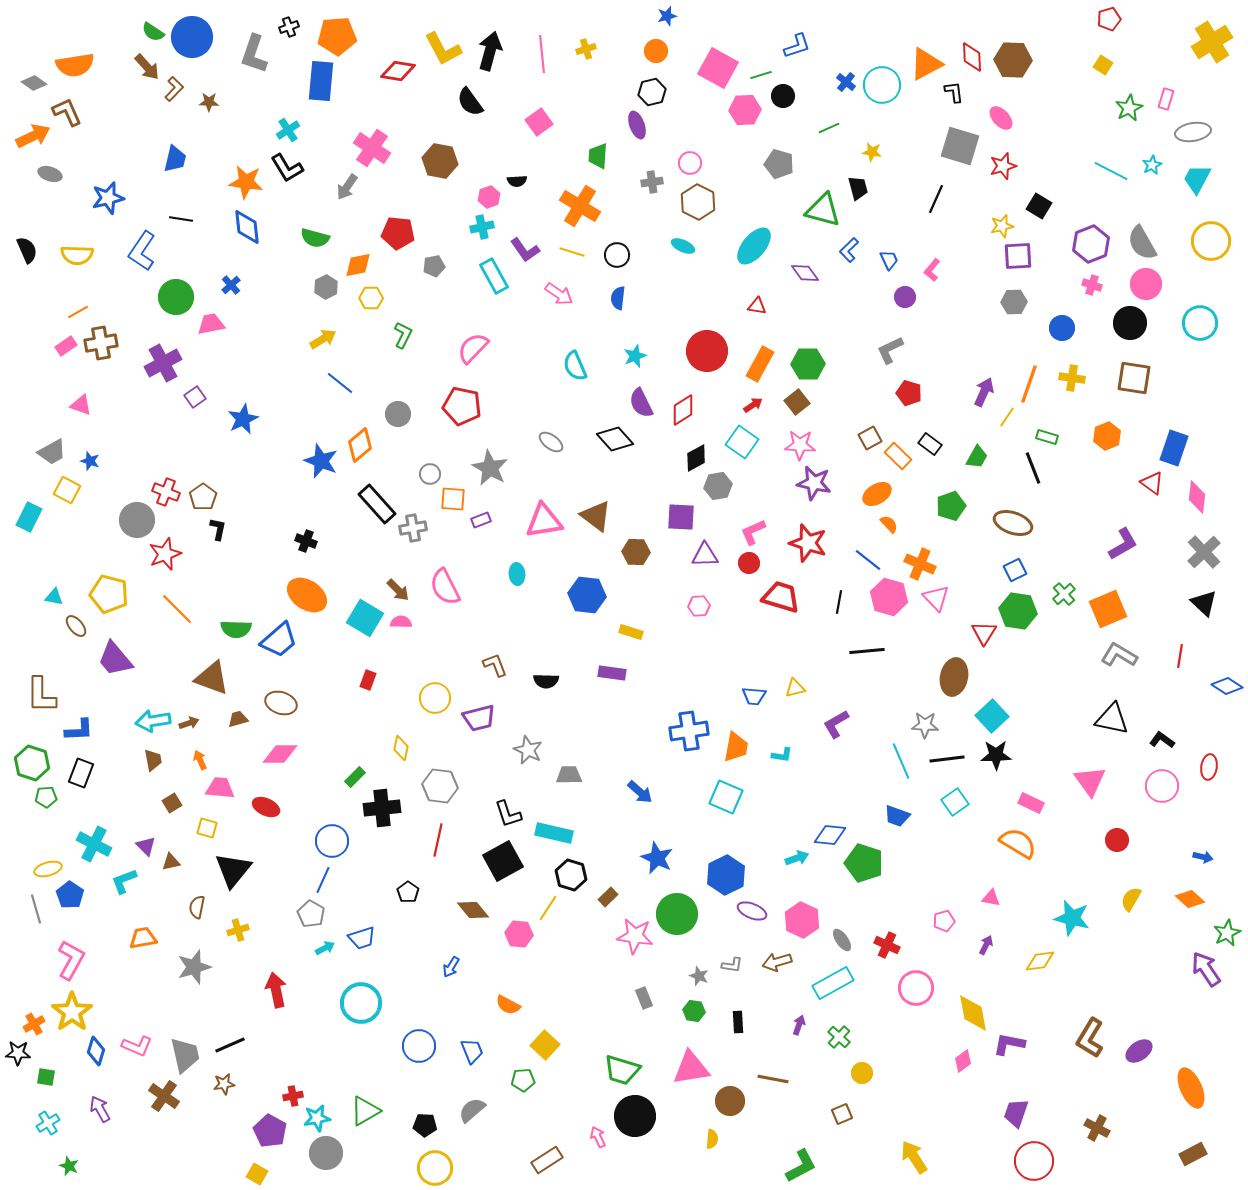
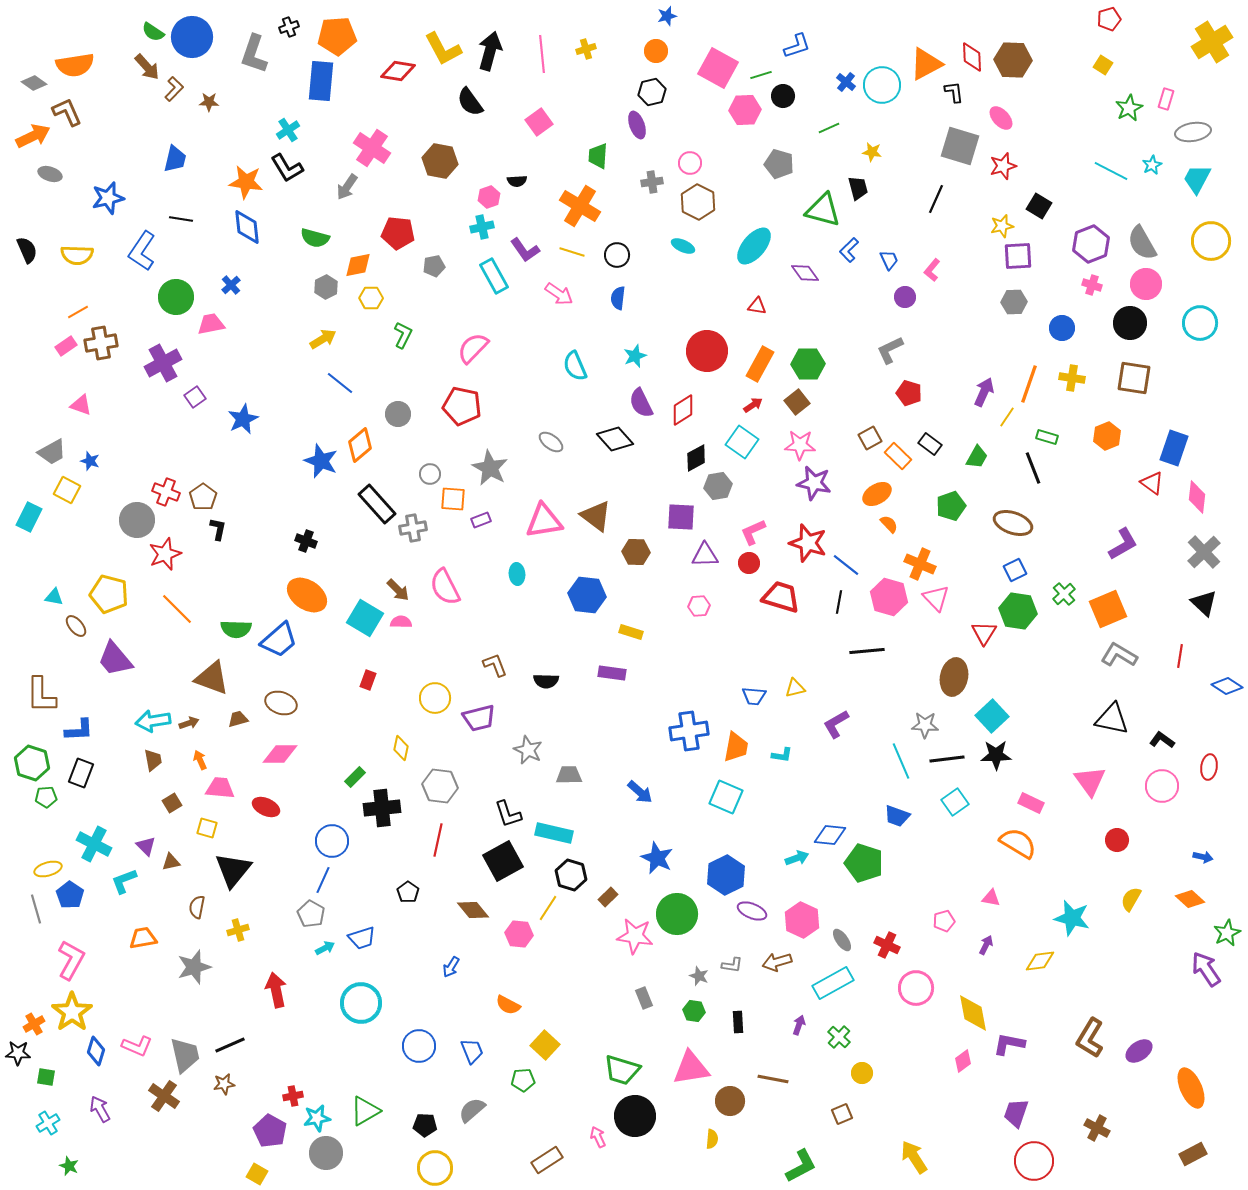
blue line at (868, 560): moved 22 px left, 5 px down
